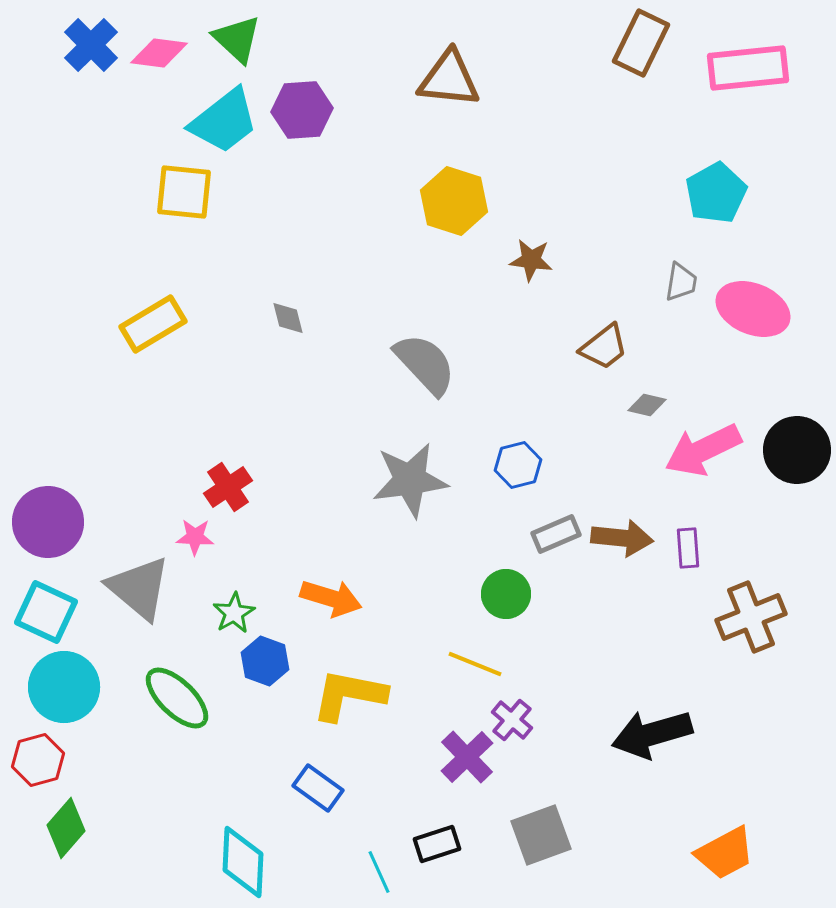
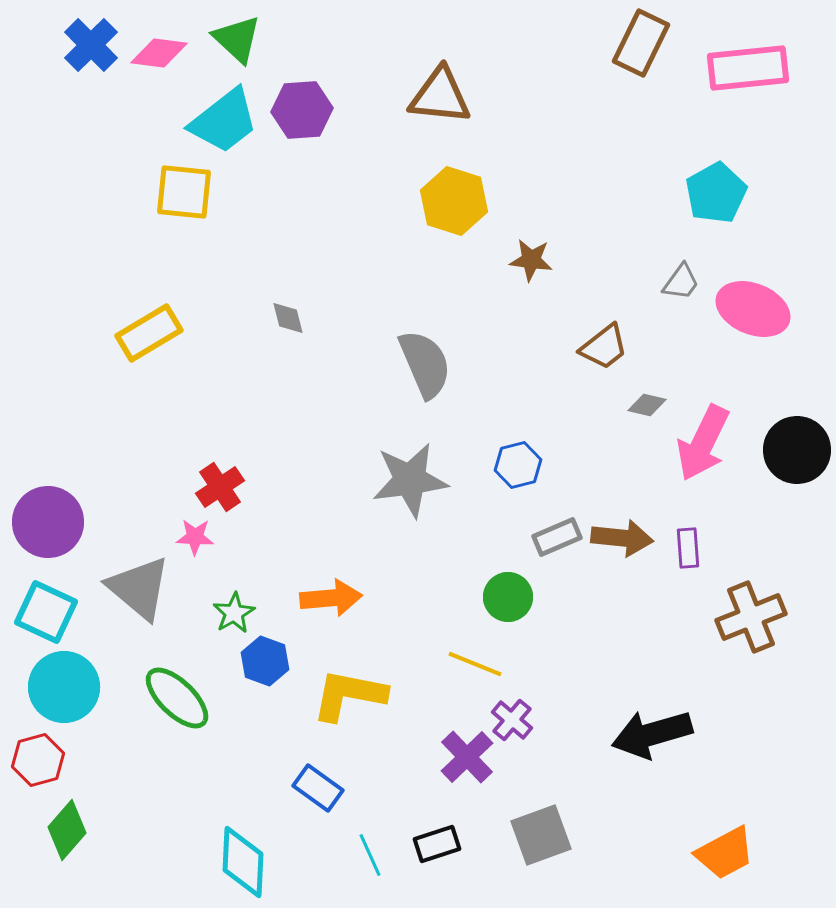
brown triangle at (449, 79): moved 9 px left, 17 px down
gray trapezoid at (681, 282): rotated 27 degrees clockwise
yellow rectangle at (153, 324): moved 4 px left, 9 px down
gray semicircle at (425, 364): rotated 20 degrees clockwise
pink arrow at (703, 450): moved 7 px up; rotated 38 degrees counterclockwise
red cross at (228, 487): moved 8 px left
gray rectangle at (556, 534): moved 1 px right, 3 px down
green circle at (506, 594): moved 2 px right, 3 px down
orange arrow at (331, 598): rotated 22 degrees counterclockwise
green diamond at (66, 828): moved 1 px right, 2 px down
cyan line at (379, 872): moved 9 px left, 17 px up
